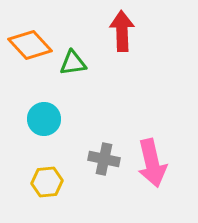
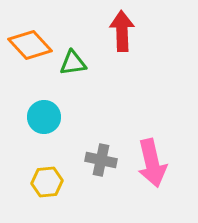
cyan circle: moved 2 px up
gray cross: moved 3 px left, 1 px down
